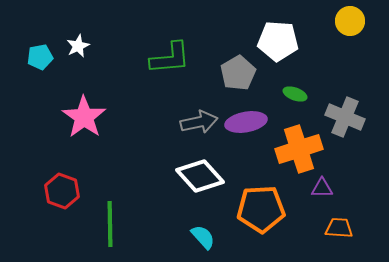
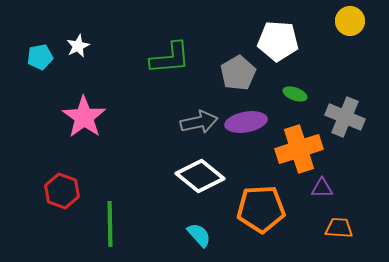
white diamond: rotated 9 degrees counterclockwise
cyan semicircle: moved 4 px left, 2 px up
